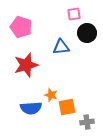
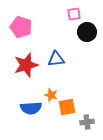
black circle: moved 1 px up
blue triangle: moved 5 px left, 12 px down
